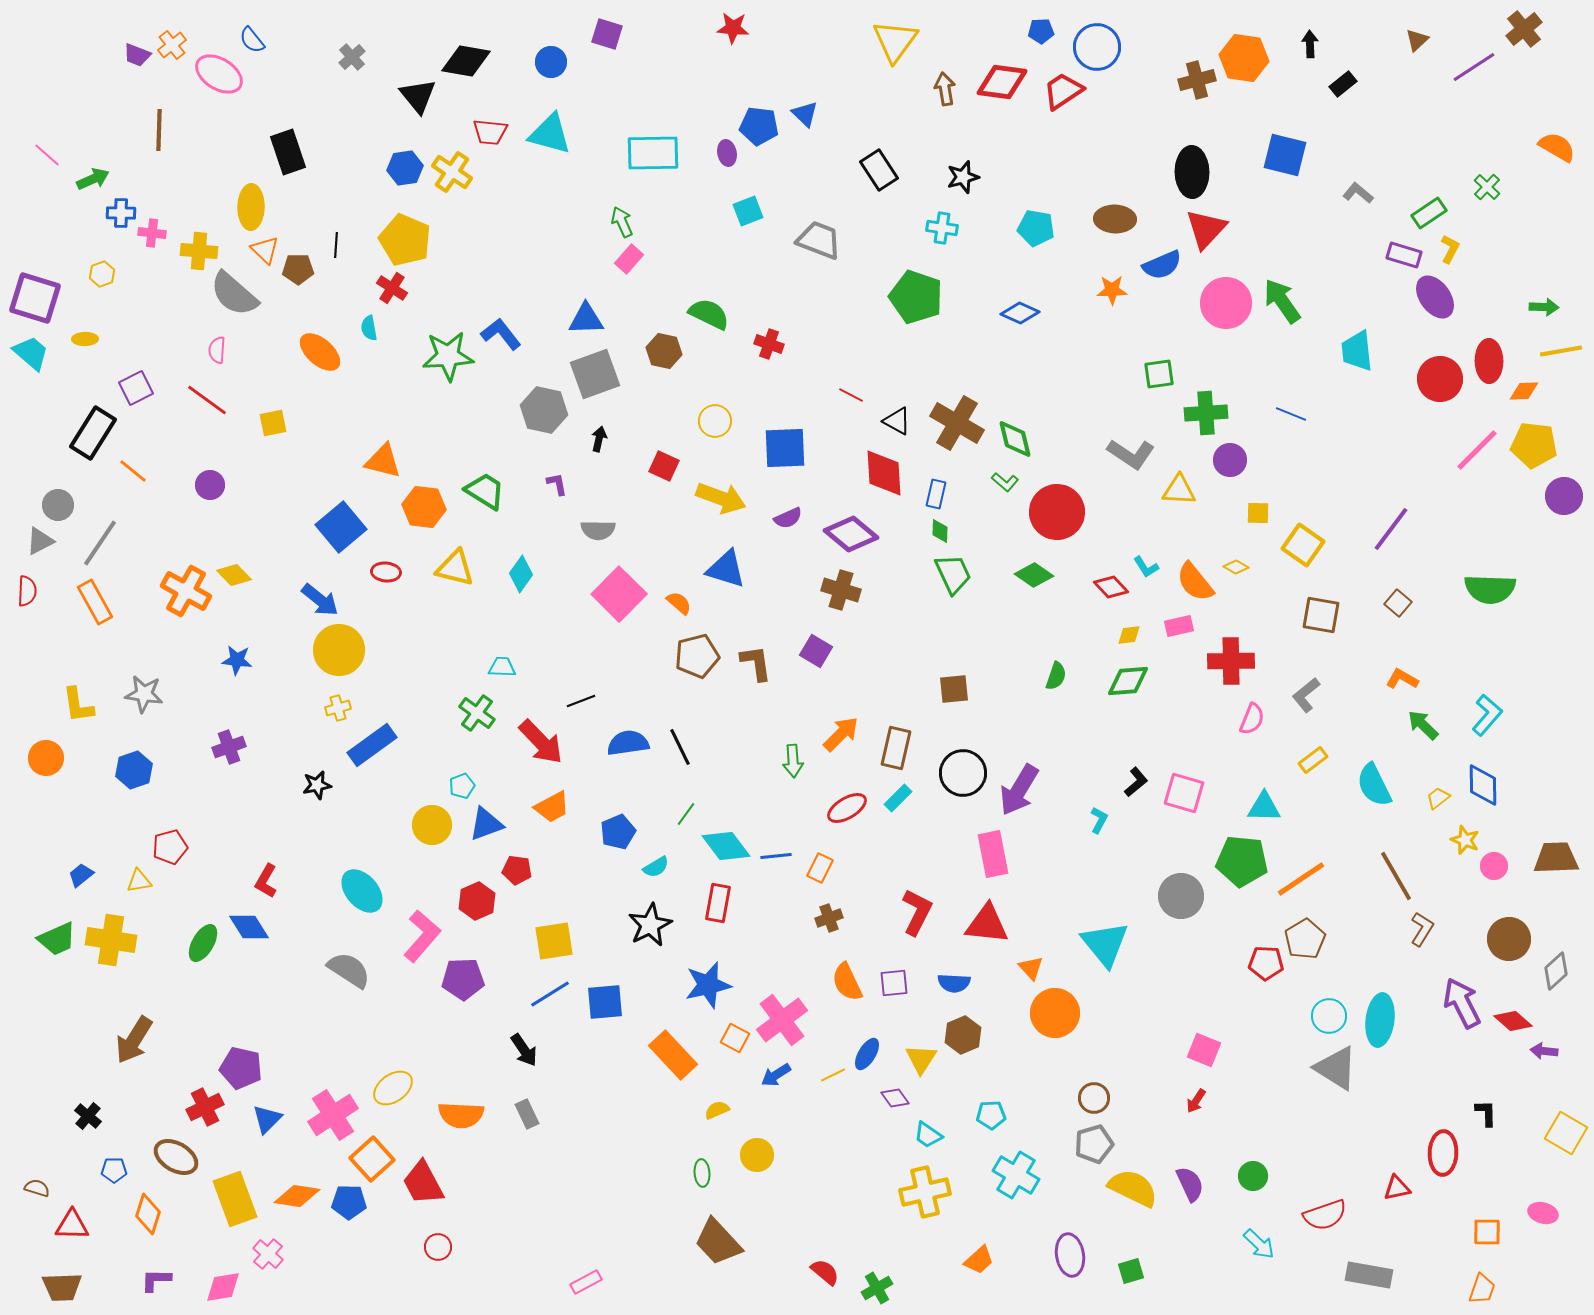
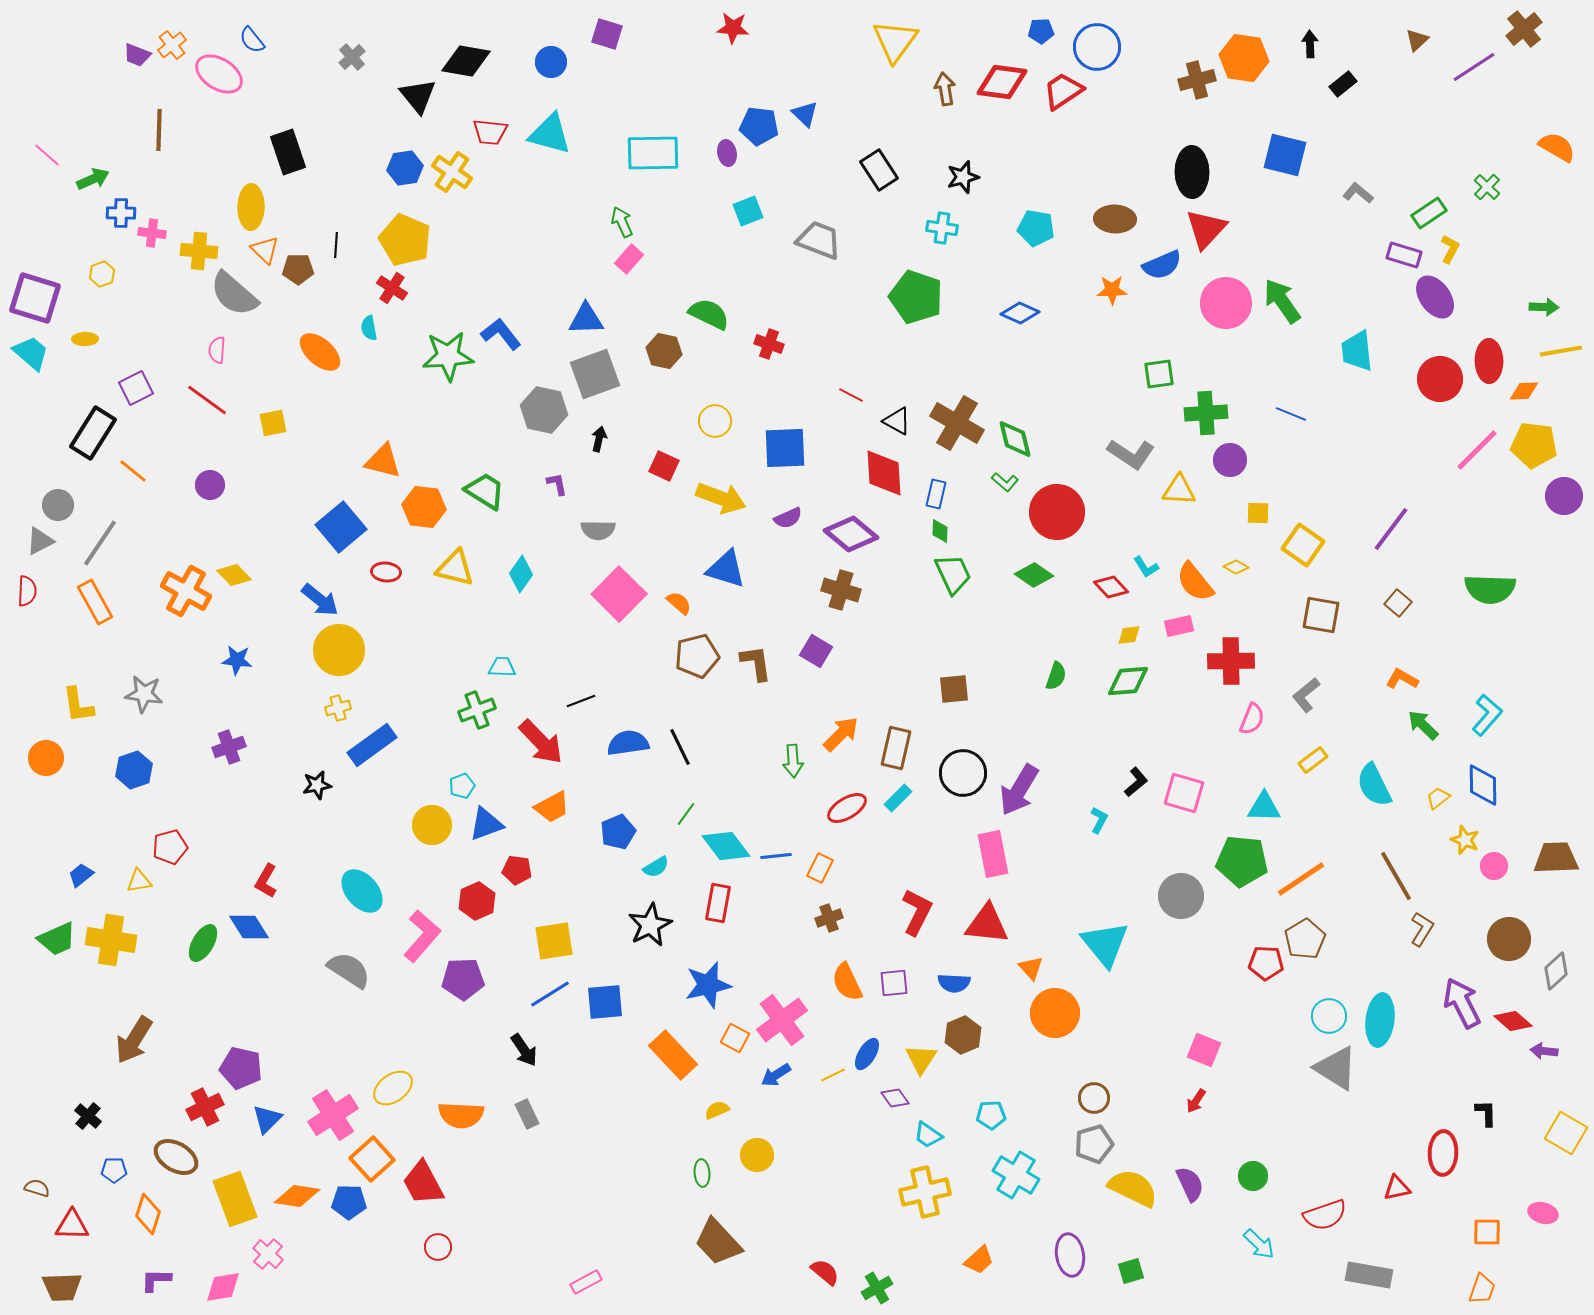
green cross at (477, 713): moved 3 px up; rotated 33 degrees clockwise
